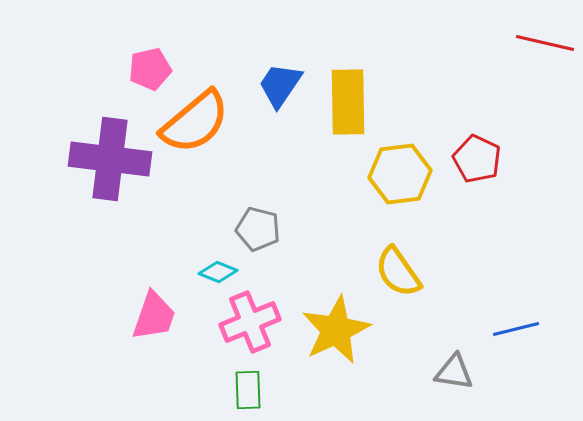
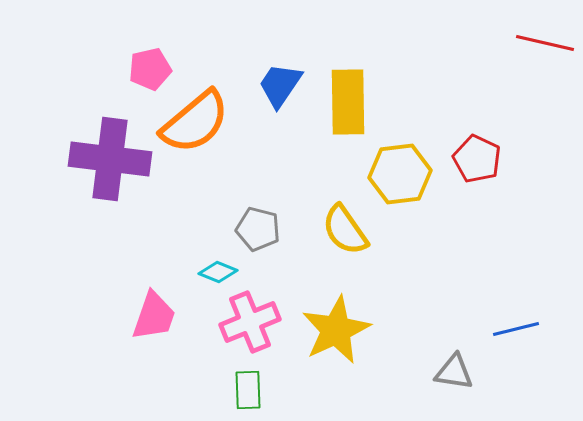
yellow semicircle: moved 53 px left, 42 px up
